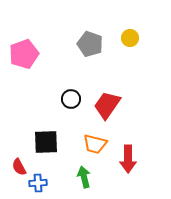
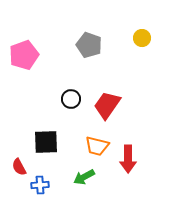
yellow circle: moved 12 px right
gray pentagon: moved 1 px left, 1 px down
pink pentagon: moved 1 px down
orange trapezoid: moved 2 px right, 2 px down
green arrow: rotated 105 degrees counterclockwise
blue cross: moved 2 px right, 2 px down
